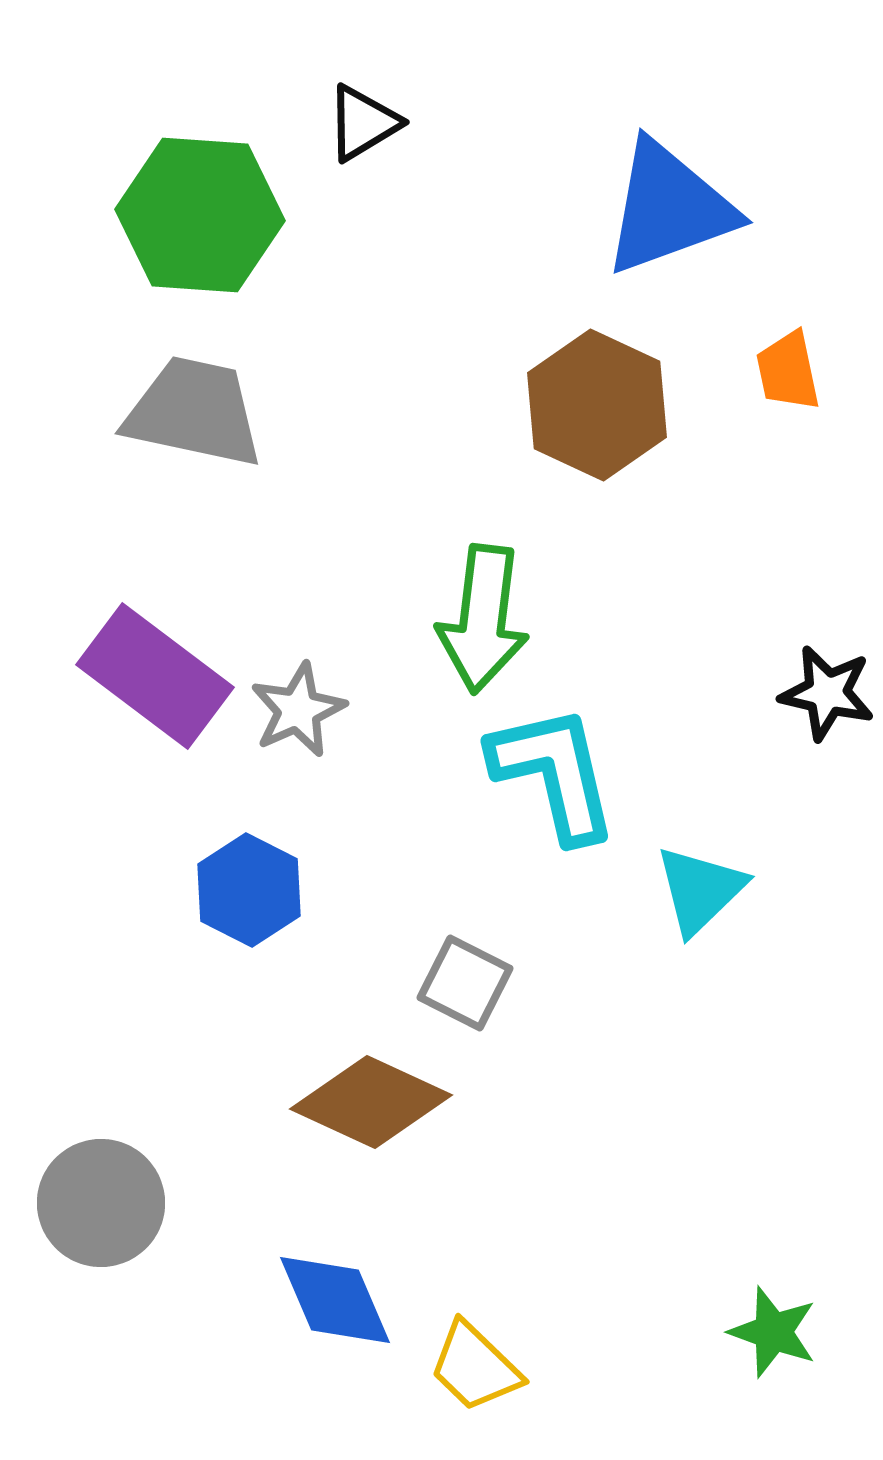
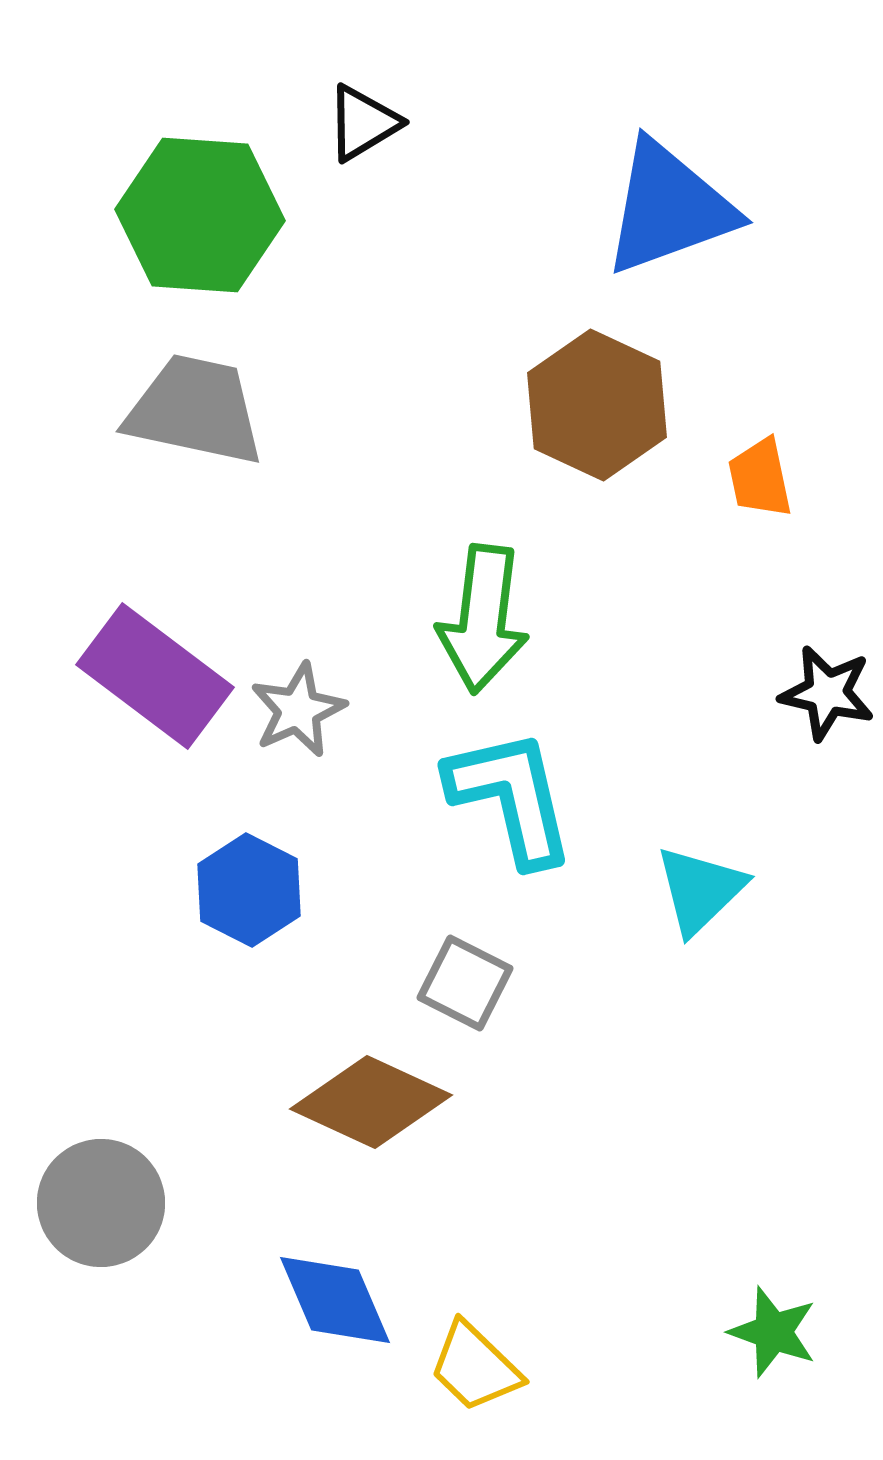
orange trapezoid: moved 28 px left, 107 px down
gray trapezoid: moved 1 px right, 2 px up
cyan L-shape: moved 43 px left, 24 px down
